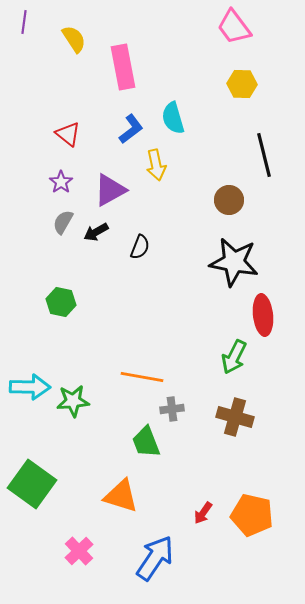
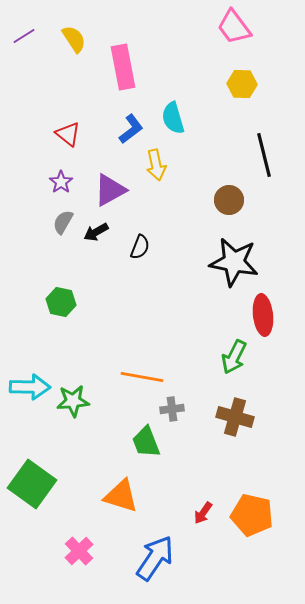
purple line: moved 14 px down; rotated 50 degrees clockwise
